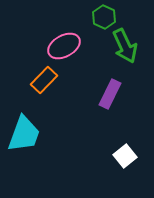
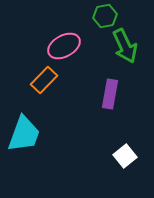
green hexagon: moved 1 px right, 1 px up; rotated 25 degrees clockwise
purple rectangle: rotated 16 degrees counterclockwise
